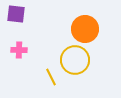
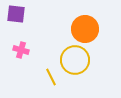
pink cross: moved 2 px right; rotated 14 degrees clockwise
